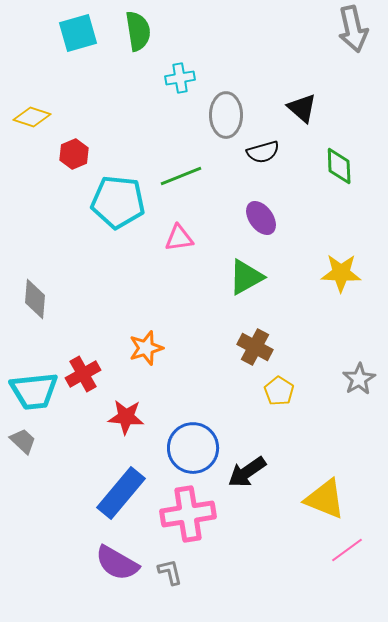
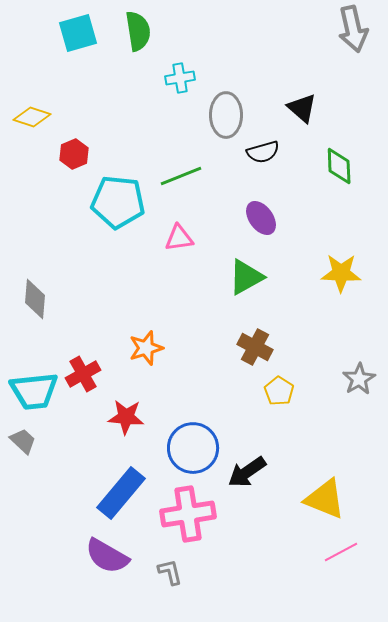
pink line: moved 6 px left, 2 px down; rotated 8 degrees clockwise
purple semicircle: moved 10 px left, 7 px up
